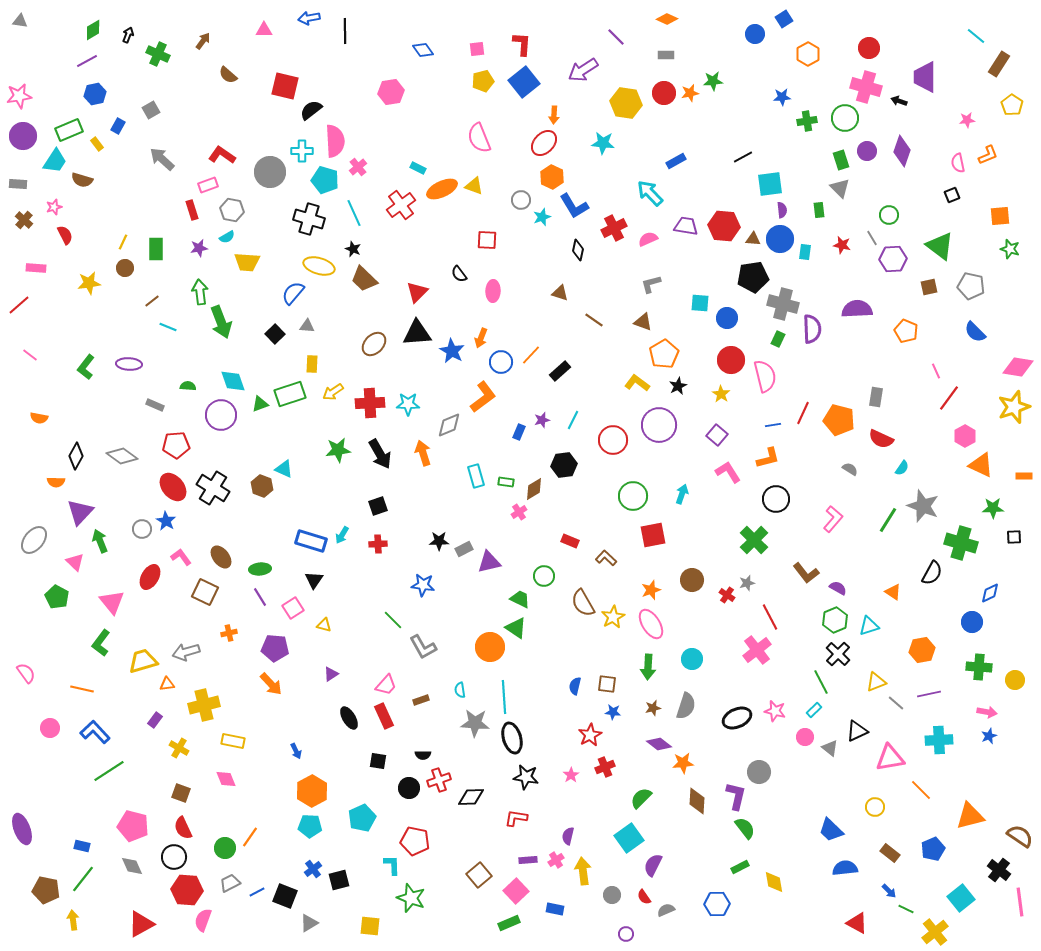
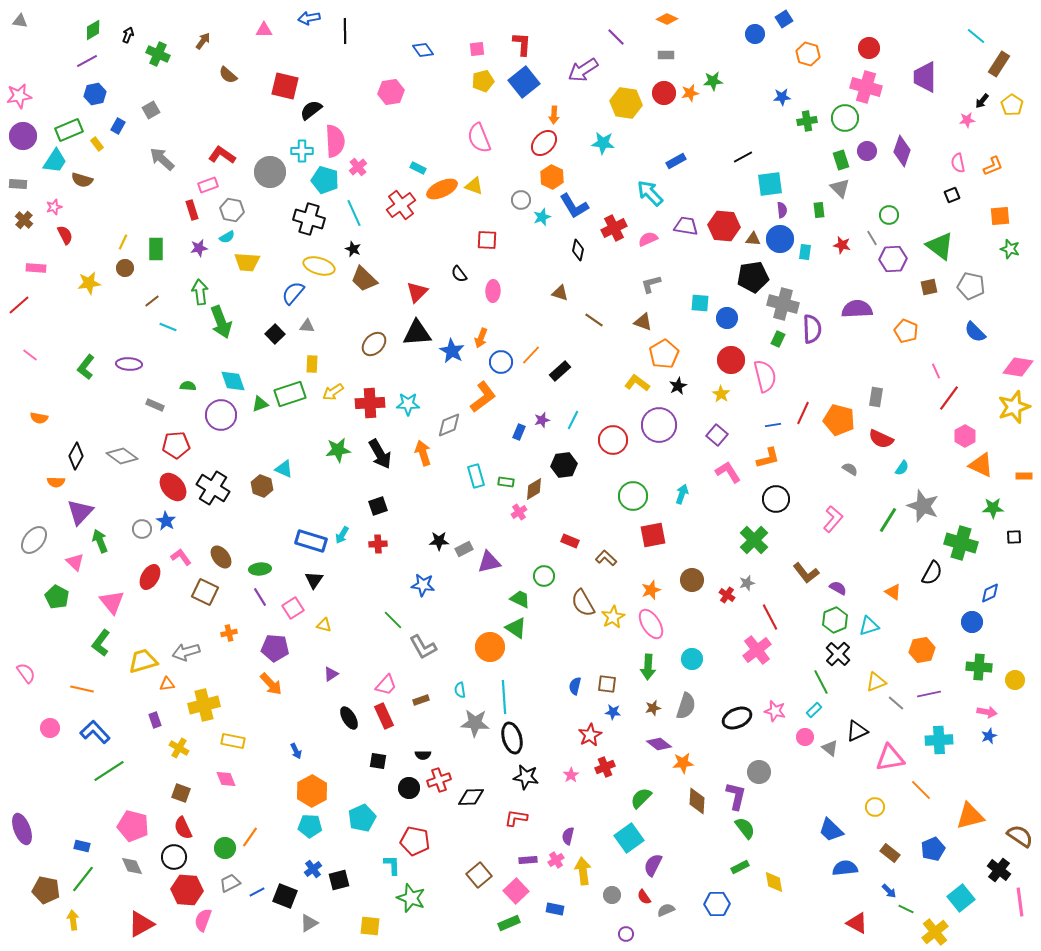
orange hexagon at (808, 54): rotated 15 degrees counterclockwise
black arrow at (899, 101): moved 83 px right; rotated 70 degrees counterclockwise
orange L-shape at (988, 155): moved 5 px right, 11 px down
purple rectangle at (155, 720): rotated 56 degrees counterclockwise
